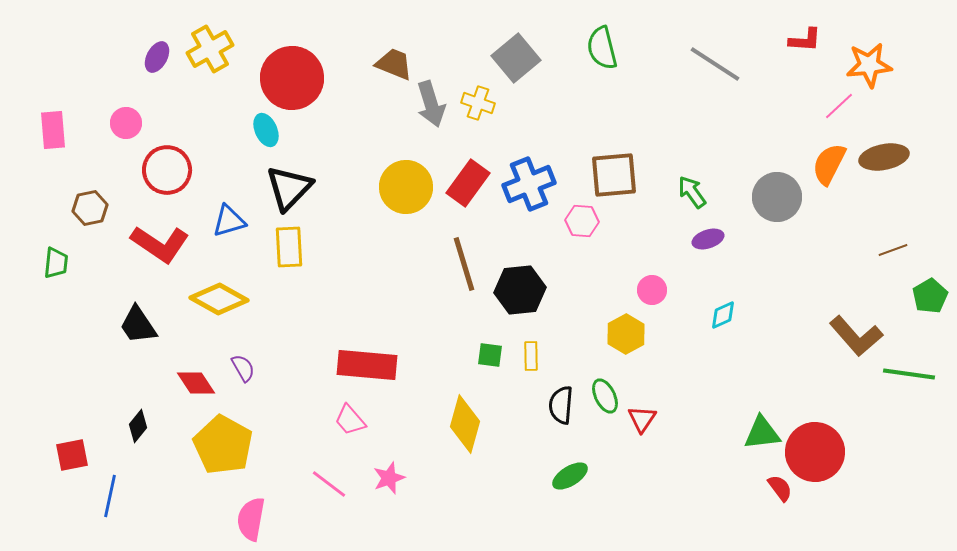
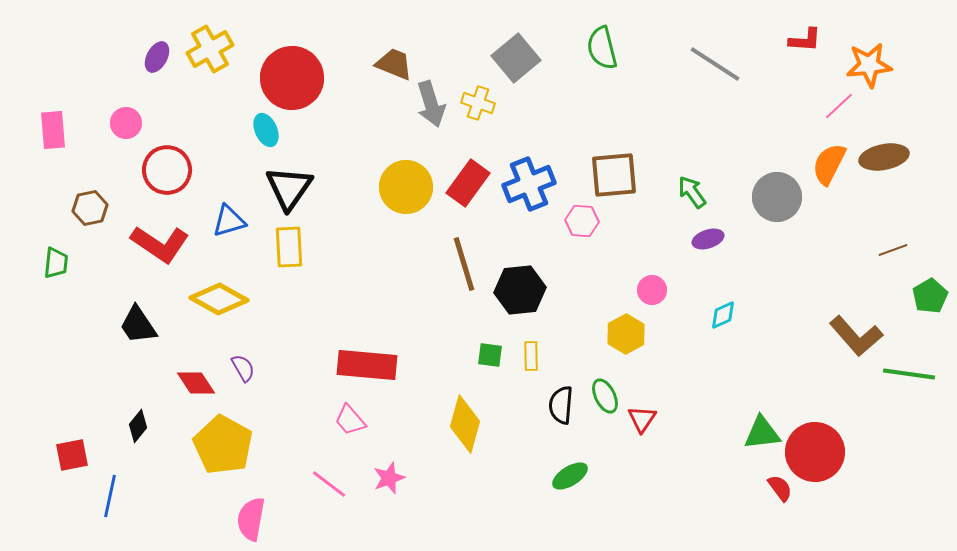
black triangle at (289, 188): rotated 9 degrees counterclockwise
